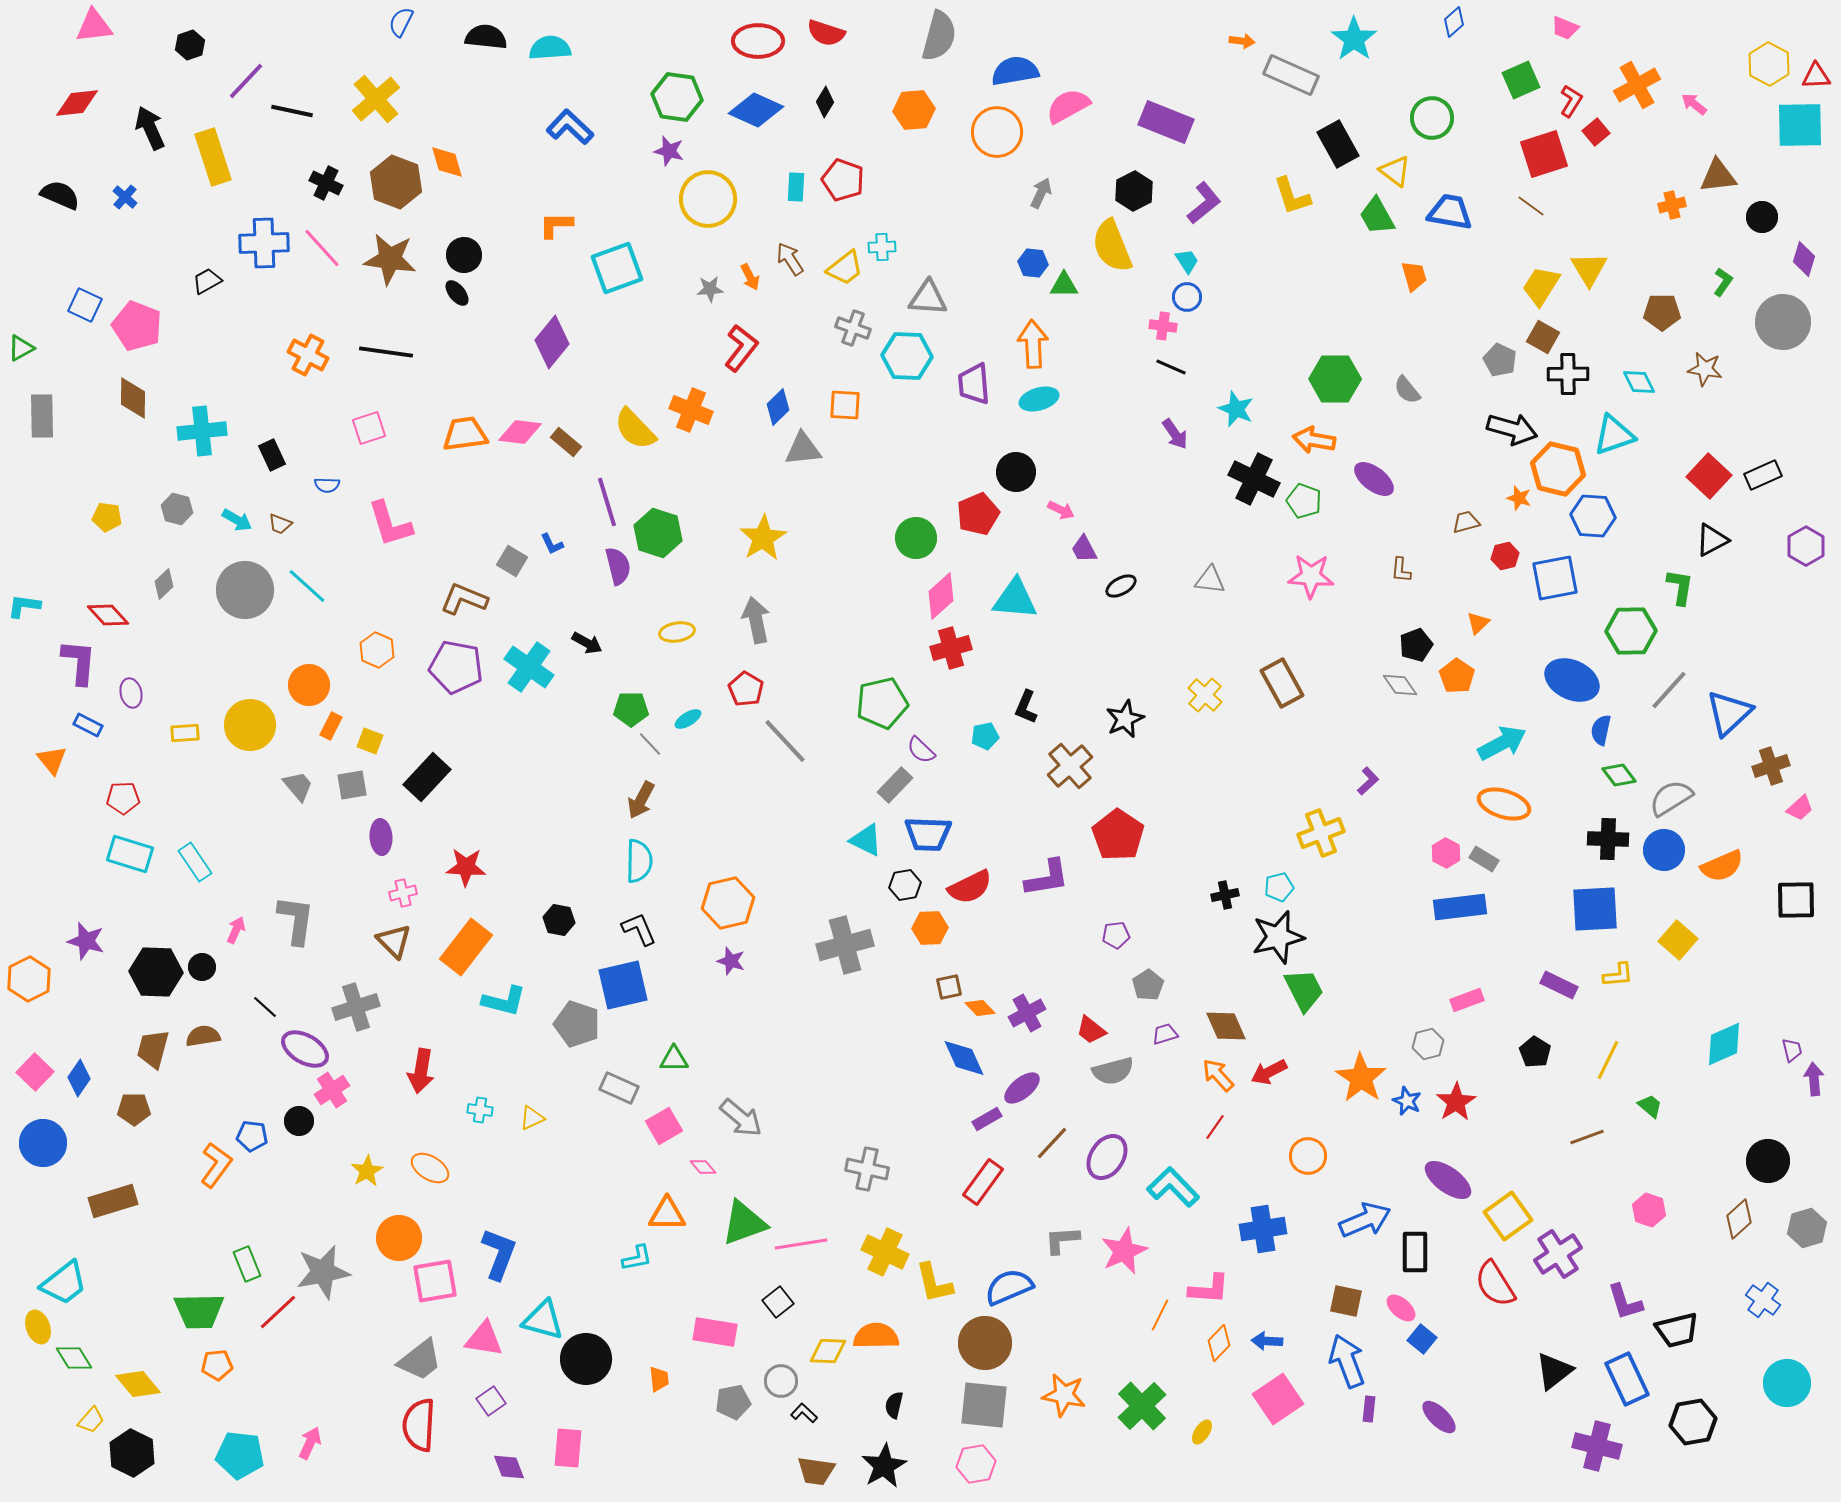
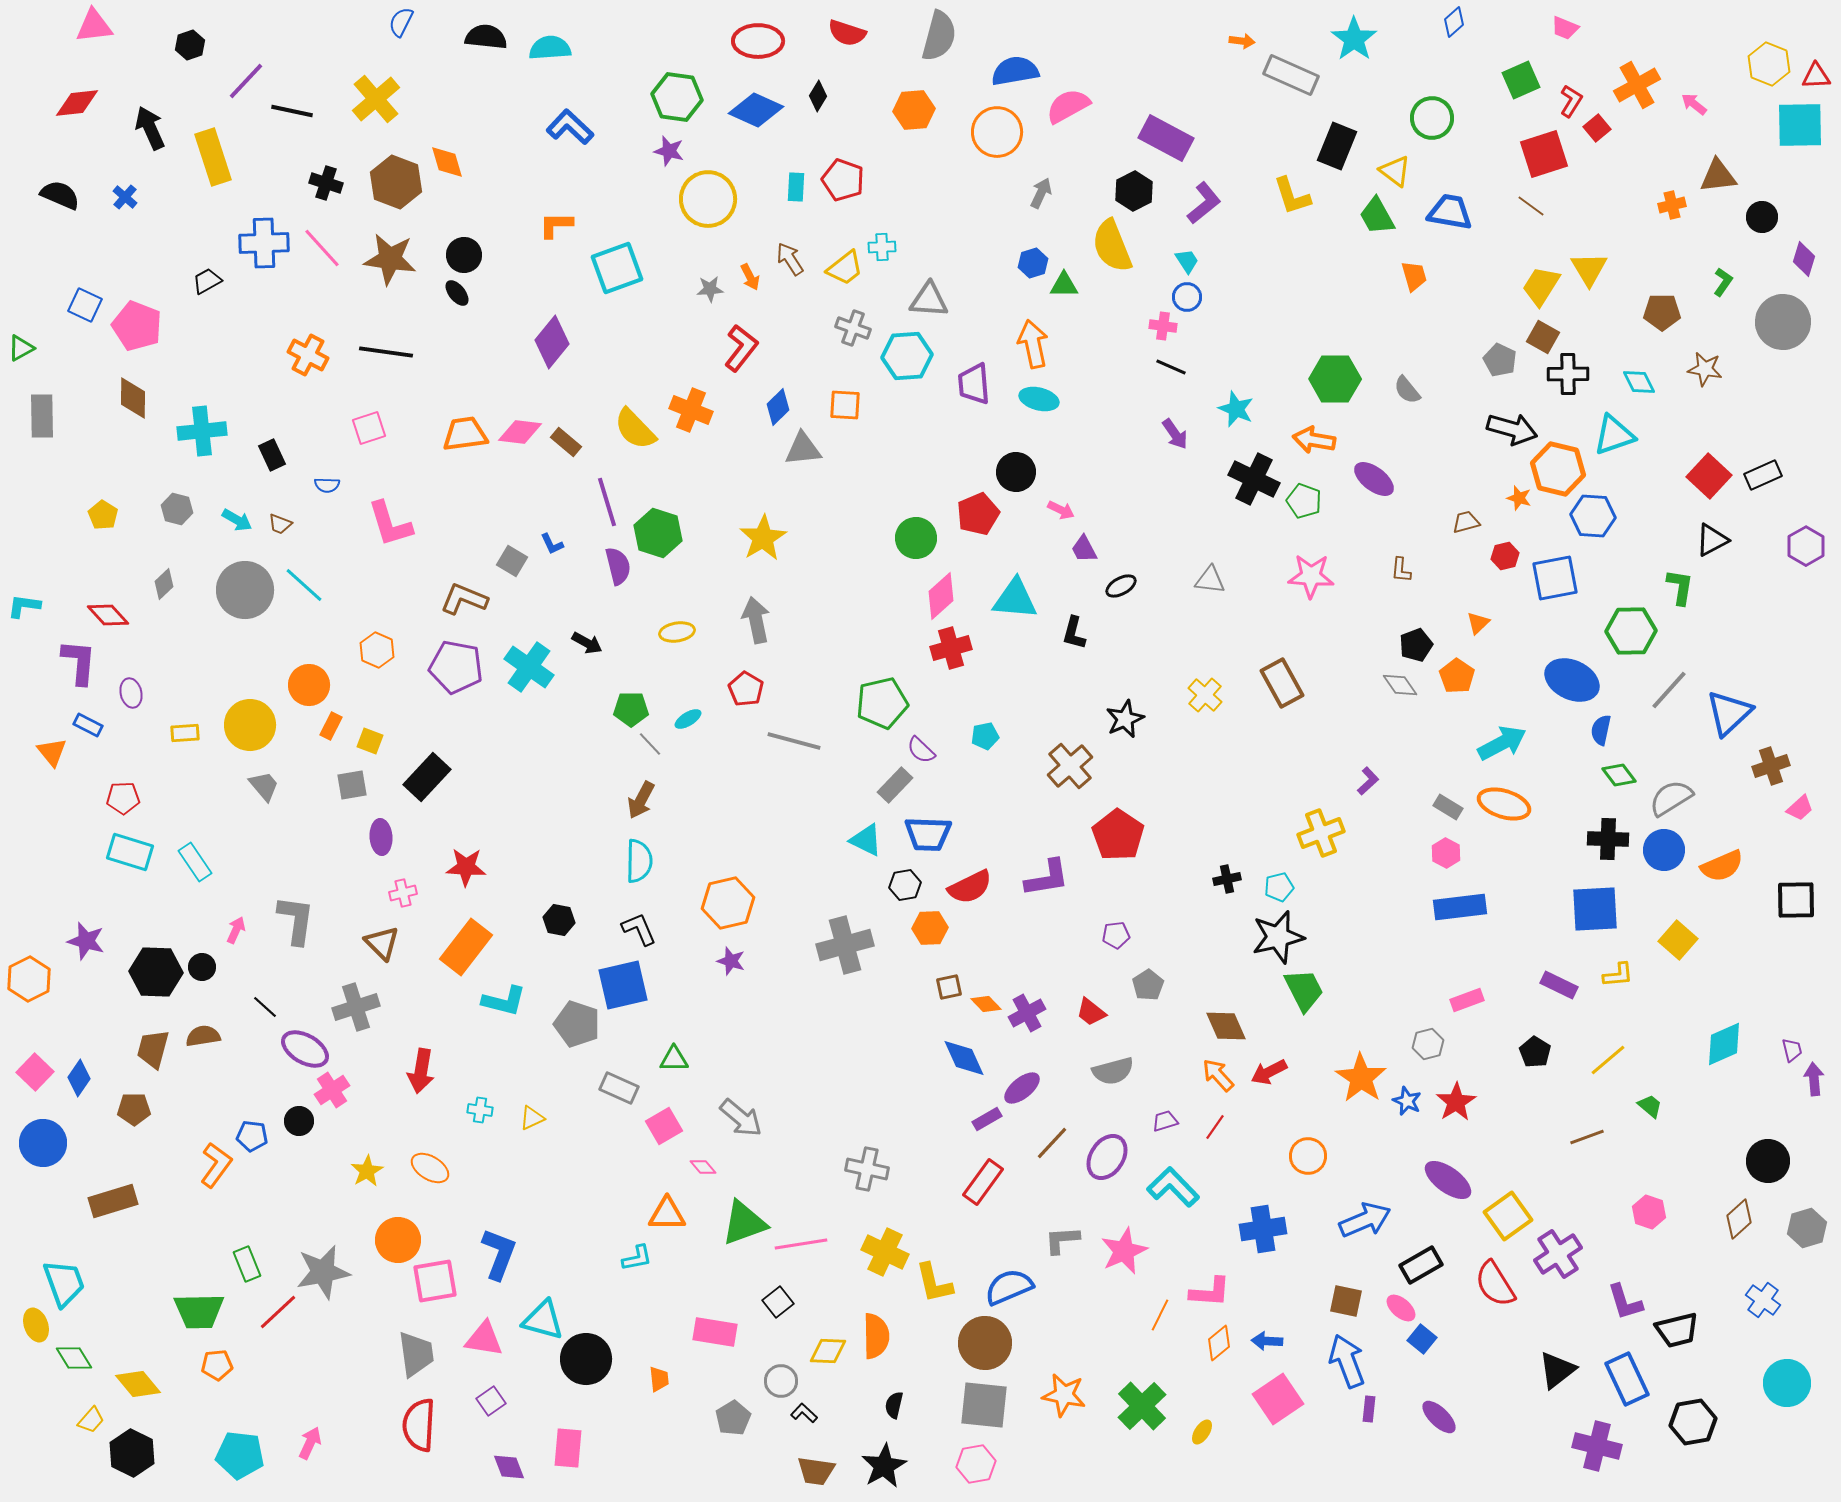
red semicircle at (826, 33): moved 21 px right
yellow hexagon at (1769, 64): rotated 6 degrees counterclockwise
black diamond at (825, 102): moved 7 px left, 6 px up
purple rectangle at (1166, 122): moved 16 px down; rotated 6 degrees clockwise
red square at (1596, 132): moved 1 px right, 4 px up
black rectangle at (1338, 144): moved 1 px left, 2 px down; rotated 51 degrees clockwise
black cross at (326, 183): rotated 8 degrees counterclockwise
blue hexagon at (1033, 263): rotated 24 degrees counterclockwise
gray triangle at (928, 298): moved 1 px right, 2 px down
orange arrow at (1033, 344): rotated 9 degrees counterclockwise
cyan hexagon at (907, 356): rotated 6 degrees counterclockwise
cyan ellipse at (1039, 399): rotated 30 degrees clockwise
yellow pentagon at (107, 517): moved 4 px left, 2 px up; rotated 24 degrees clockwise
cyan line at (307, 586): moved 3 px left, 1 px up
black L-shape at (1026, 707): moved 48 px right, 74 px up; rotated 8 degrees counterclockwise
gray line at (785, 741): moved 9 px right; rotated 32 degrees counterclockwise
orange triangle at (52, 760): moved 8 px up
gray trapezoid at (298, 786): moved 34 px left
cyan rectangle at (130, 854): moved 2 px up
gray rectangle at (1484, 859): moved 36 px left, 52 px up
black cross at (1225, 895): moved 2 px right, 16 px up
brown triangle at (394, 941): moved 12 px left, 2 px down
orange diamond at (980, 1008): moved 6 px right, 4 px up
red trapezoid at (1091, 1030): moved 18 px up
purple trapezoid at (1165, 1034): moved 87 px down
yellow line at (1608, 1060): rotated 24 degrees clockwise
pink hexagon at (1649, 1210): moved 2 px down
orange circle at (399, 1238): moved 1 px left, 2 px down
black rectangle at (1415, 1252): moved 6 px right, 13 px down; rotated 60 degrees clockwise
cyan trapezoid at (64, 1283): rotated 72 degrees counterclockwise
pink L-shape at (1209, 1289): moved 1 px right, 3 px down
yellow ellipse at (38, 1327): moved 2 px left, 2 px up
orange semicircle at (876, 1336): rotated 90 degrees clockwise
orange diamond at (1219, 1343): rotated 6 degrees clockwise
gray trapezoid at (420, 1360): moved 4 px left, 6 px up; rotated 60 degrees counterclockwise
black triangle at (1554, 1371): moved 3 px right, 1 px up
gray pentagon at (733, 1402): moved 16 px down; rotated 20 degrees counterclockwise
